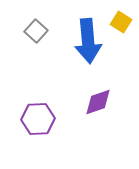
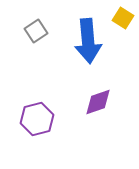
yellow square: moved 2 px right, 4 px up
gray square: rotated 15 degrees clockwise
purple hexagon: moved 1 px left; rotated 12 degrees counterclockwise
